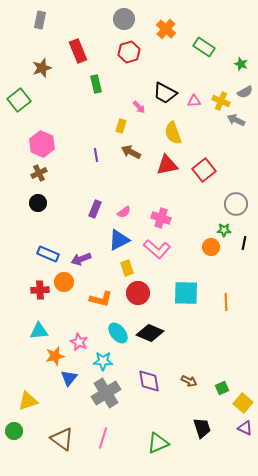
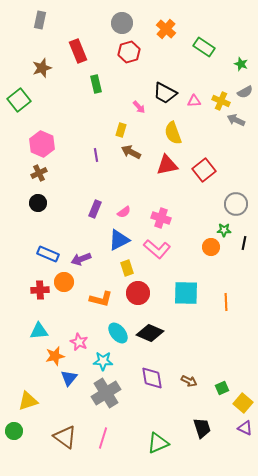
gray circle at (124, 19): moved 2 px left, 4 px down
yellow rectangle at (121, 126): moved 4 px down
purple diamond at (149, 381): moved 3 px right, 3 px up
brown triangle at (62, 439): moved 3 px right, 2 px up
